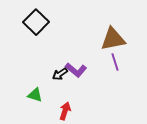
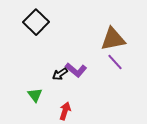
purple line: rotated 24 degrees counterclockwise
green triangle: rotated 35 degrees clockwise
